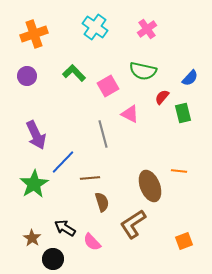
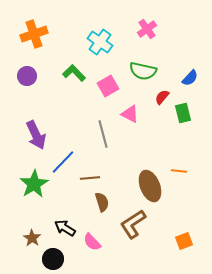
cyan cross: moved 5 px right, 15 px down
